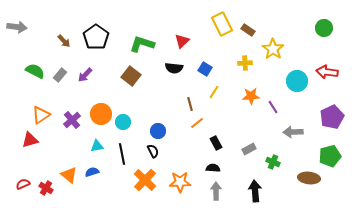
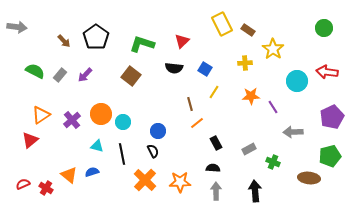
red triangle at (30, 140): rotated 24 degrees counterclockwise
cyan triangle at (97, 146): rotated 24 degrees clockwise
